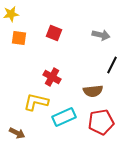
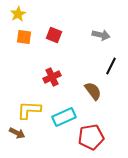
yellow star: moved 7 px right; rotated 21 degrees counterclockwise
red square: moved 2 px down
orange square: moved 5 px right, 1 px up
black line: moved 1 px left, 1 px down
red cross: rotated 36 degrees clockwise
brown semicircle: rotated 120 degrees counterclockwise
yellow L-shape: moved 7 px left, 8 px down; rotated 10 degrees counterclockwise
red pentagon: moved 10 px left, 15 px down
